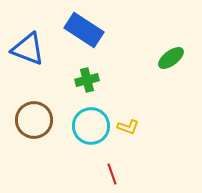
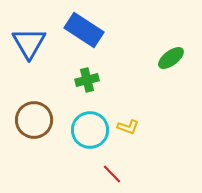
blue triangle: moved 1 px right, 6 px up; rotated 39 degrees clockwise
cyan circle: moved 1 px left, 4 px down
red line: rotated 25 degrees counterclockwise
